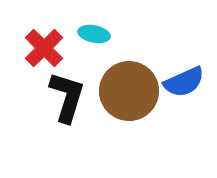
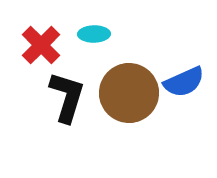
cyan ellipse: rotated 12 degrees counterclockwise
red cross: moved 3 px left, 3 px up
brown circle: moved 2 px down
